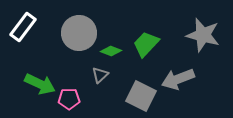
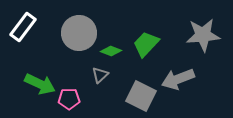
gray star: rotated 20 degrees counterclockwise
